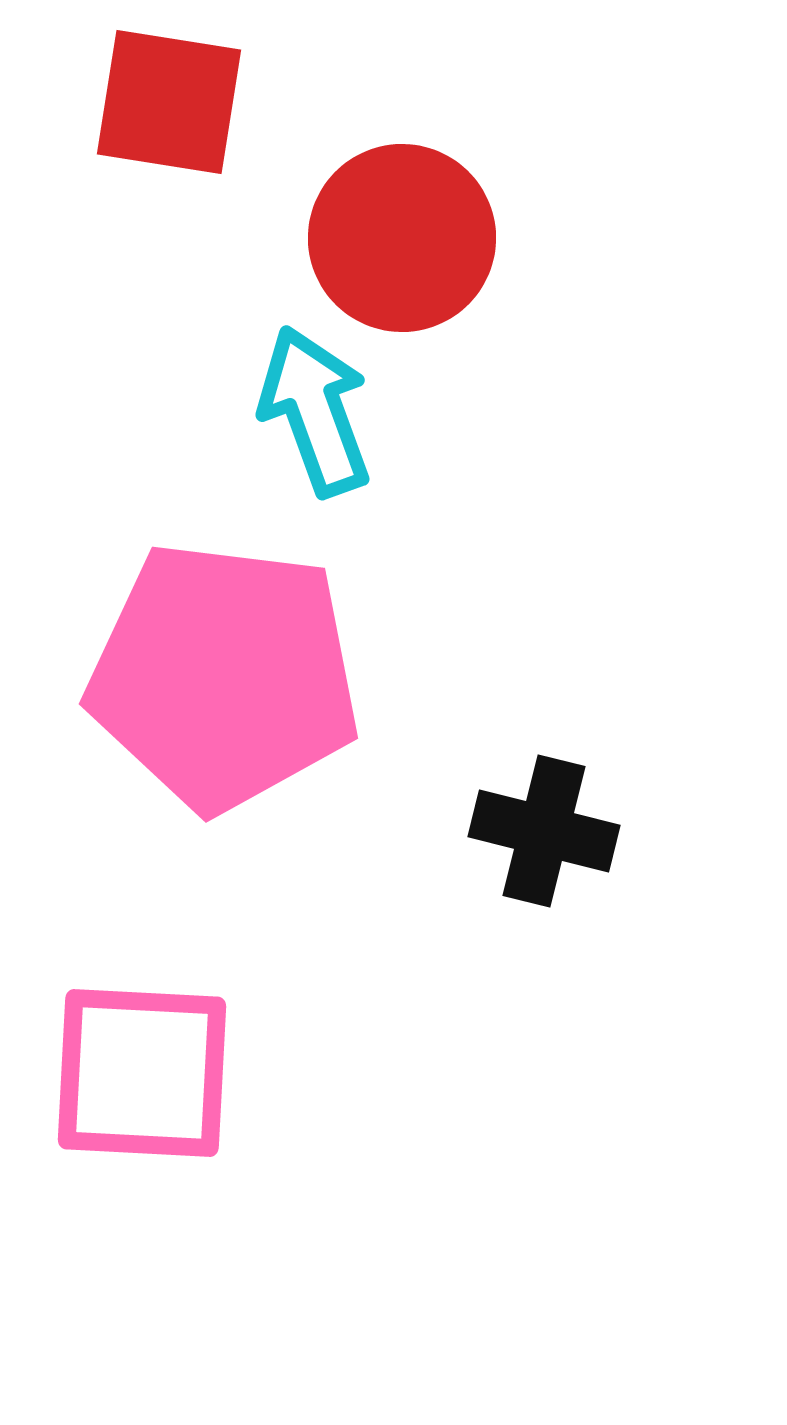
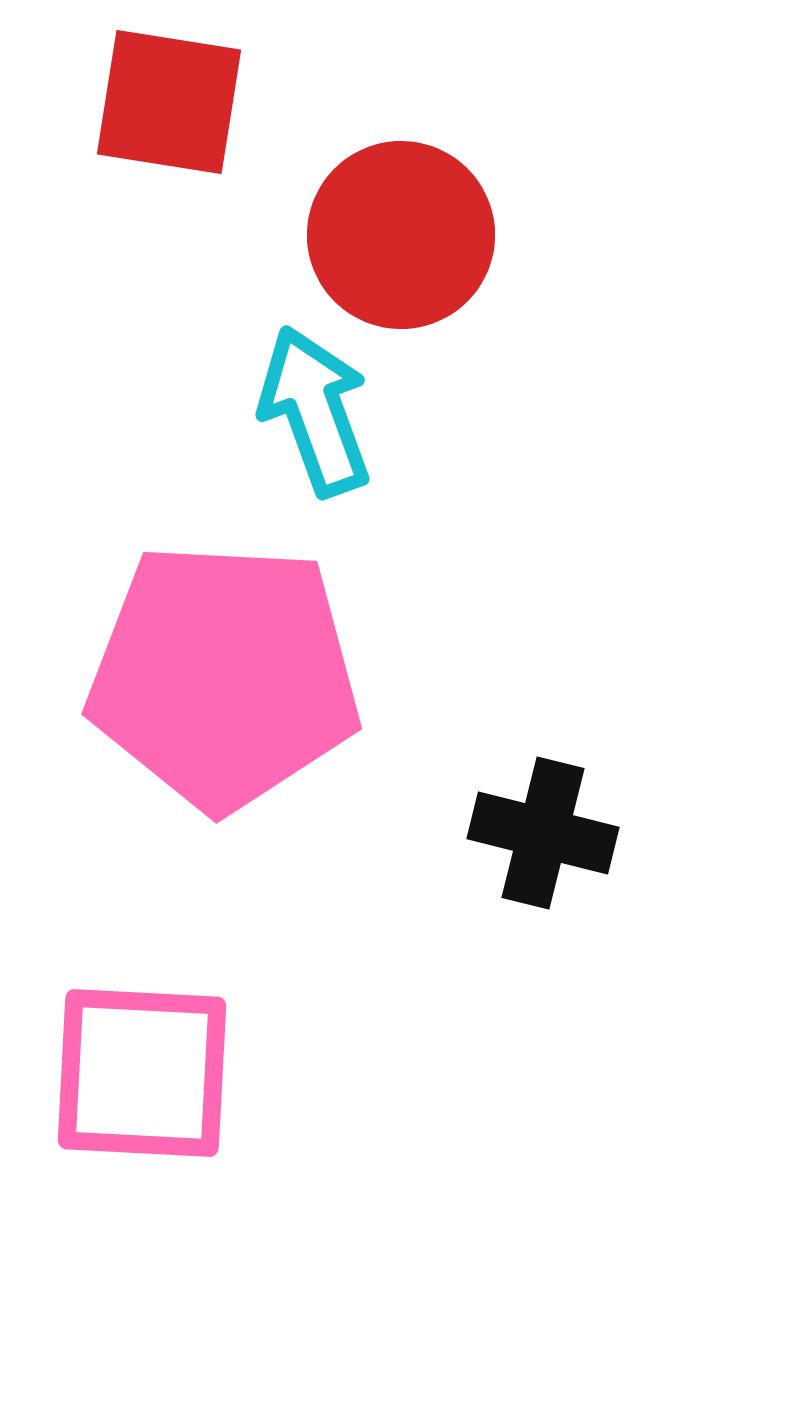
red circle: moved 1 px left, 3 px up
pink pentagon: rotated 4 degrees counterclockwise
black cross: moved 1 px left, 2 px down
